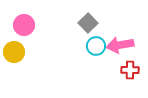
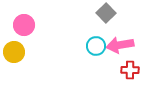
gray square: moved 18 px right, 10 px up
